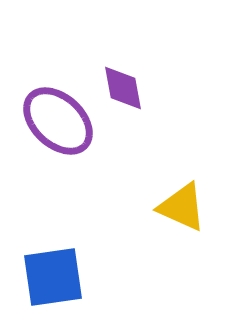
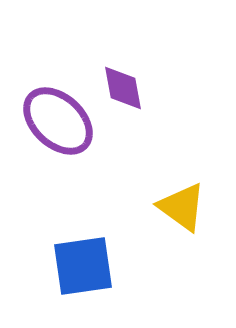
yellow triangle: rotated 12 degrees clockwise
blue square: moved 30 px right, 11 px up
